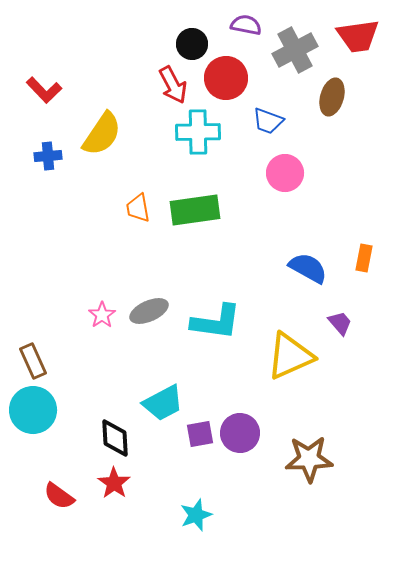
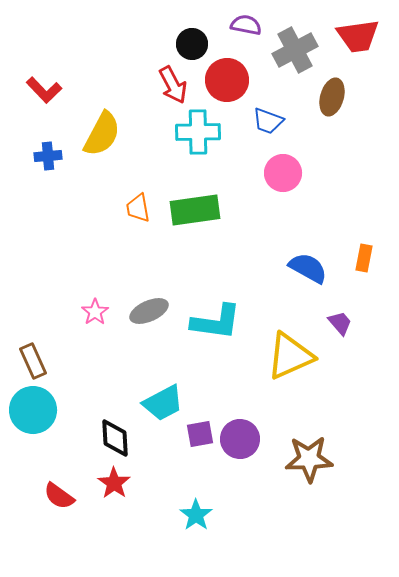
red circle: moved 1 px right, 2 px down
yellow semicircle: rotated 6 degrees counterclockwise
pink circle: moved 2 px left
pink star: moved 7 px left, 3 px up
purple circle: moved 6 px down
cyan star: rotated 16 degrees counterclockwise
